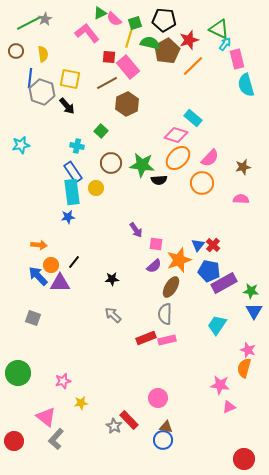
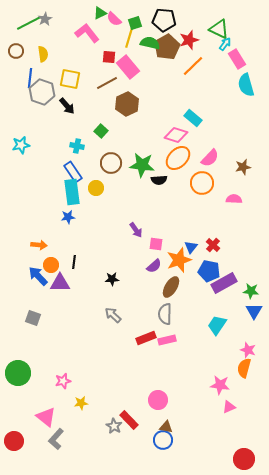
brown pentagon at (167, 51): moved 4 px up
pink rectangle at (237, 59): rotated 18 degrees counterclockwise
pink semicircle at (241, 199): moved 7 px left
blue triangle at (198, 245): moved 7 px left, 2 px down
black line at (74, 262): rotated 32 degrees counterclockwise
pink circle at (158, 398): moved 2 px down
